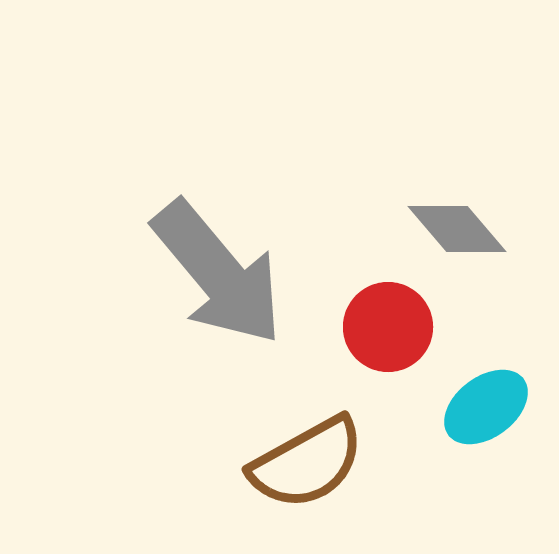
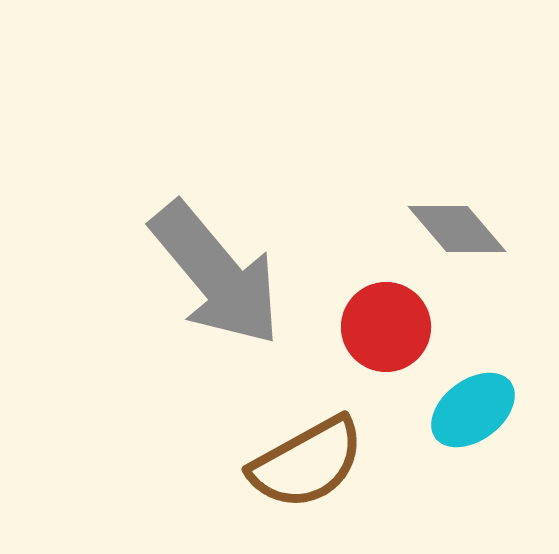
gray arrow: moved 2 px left, 1 px down
red circle: moved 2 px left
cyan ellipse: moved 13 px left, 3 px down
